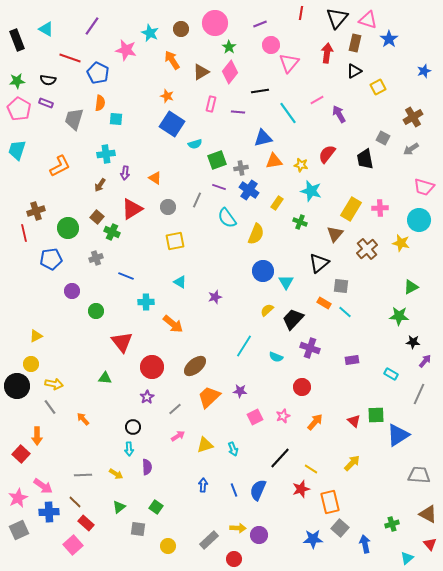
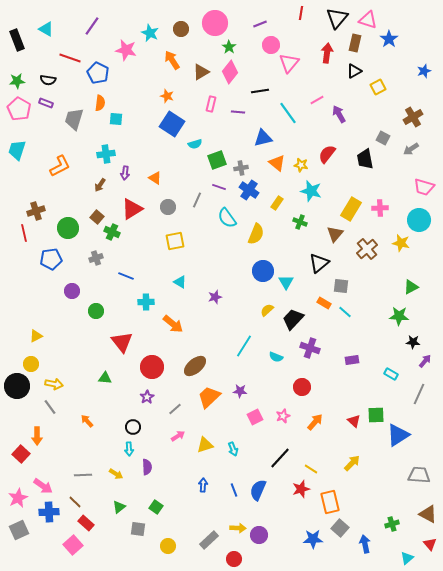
orange triangle at (274, 161): moved 3 px right, 2 px down; rotated 48 degrees clockwise
orange arrow at (83, 419): moved 4 px right, 2 px down
